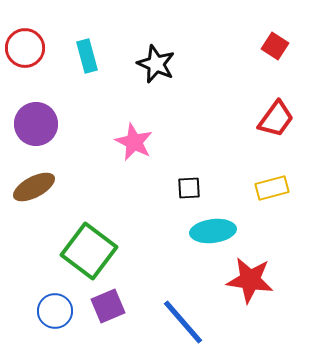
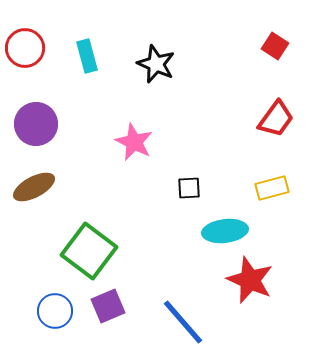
cyan ellipse: moved 12 px right
red star: rotated 15 degrees clockwise
